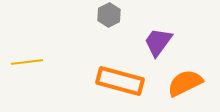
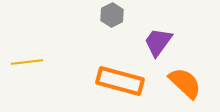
gray hexagon: moved 3 px right
orange semicircle: rotated 69 degrees clockwise
